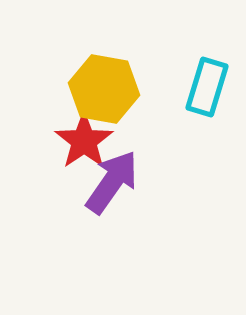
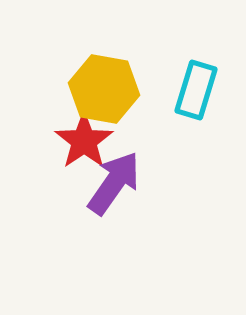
cyan rectangle: moved 11 px left, 3 px down
purple arrow: moved 2 px right, 1 px down
